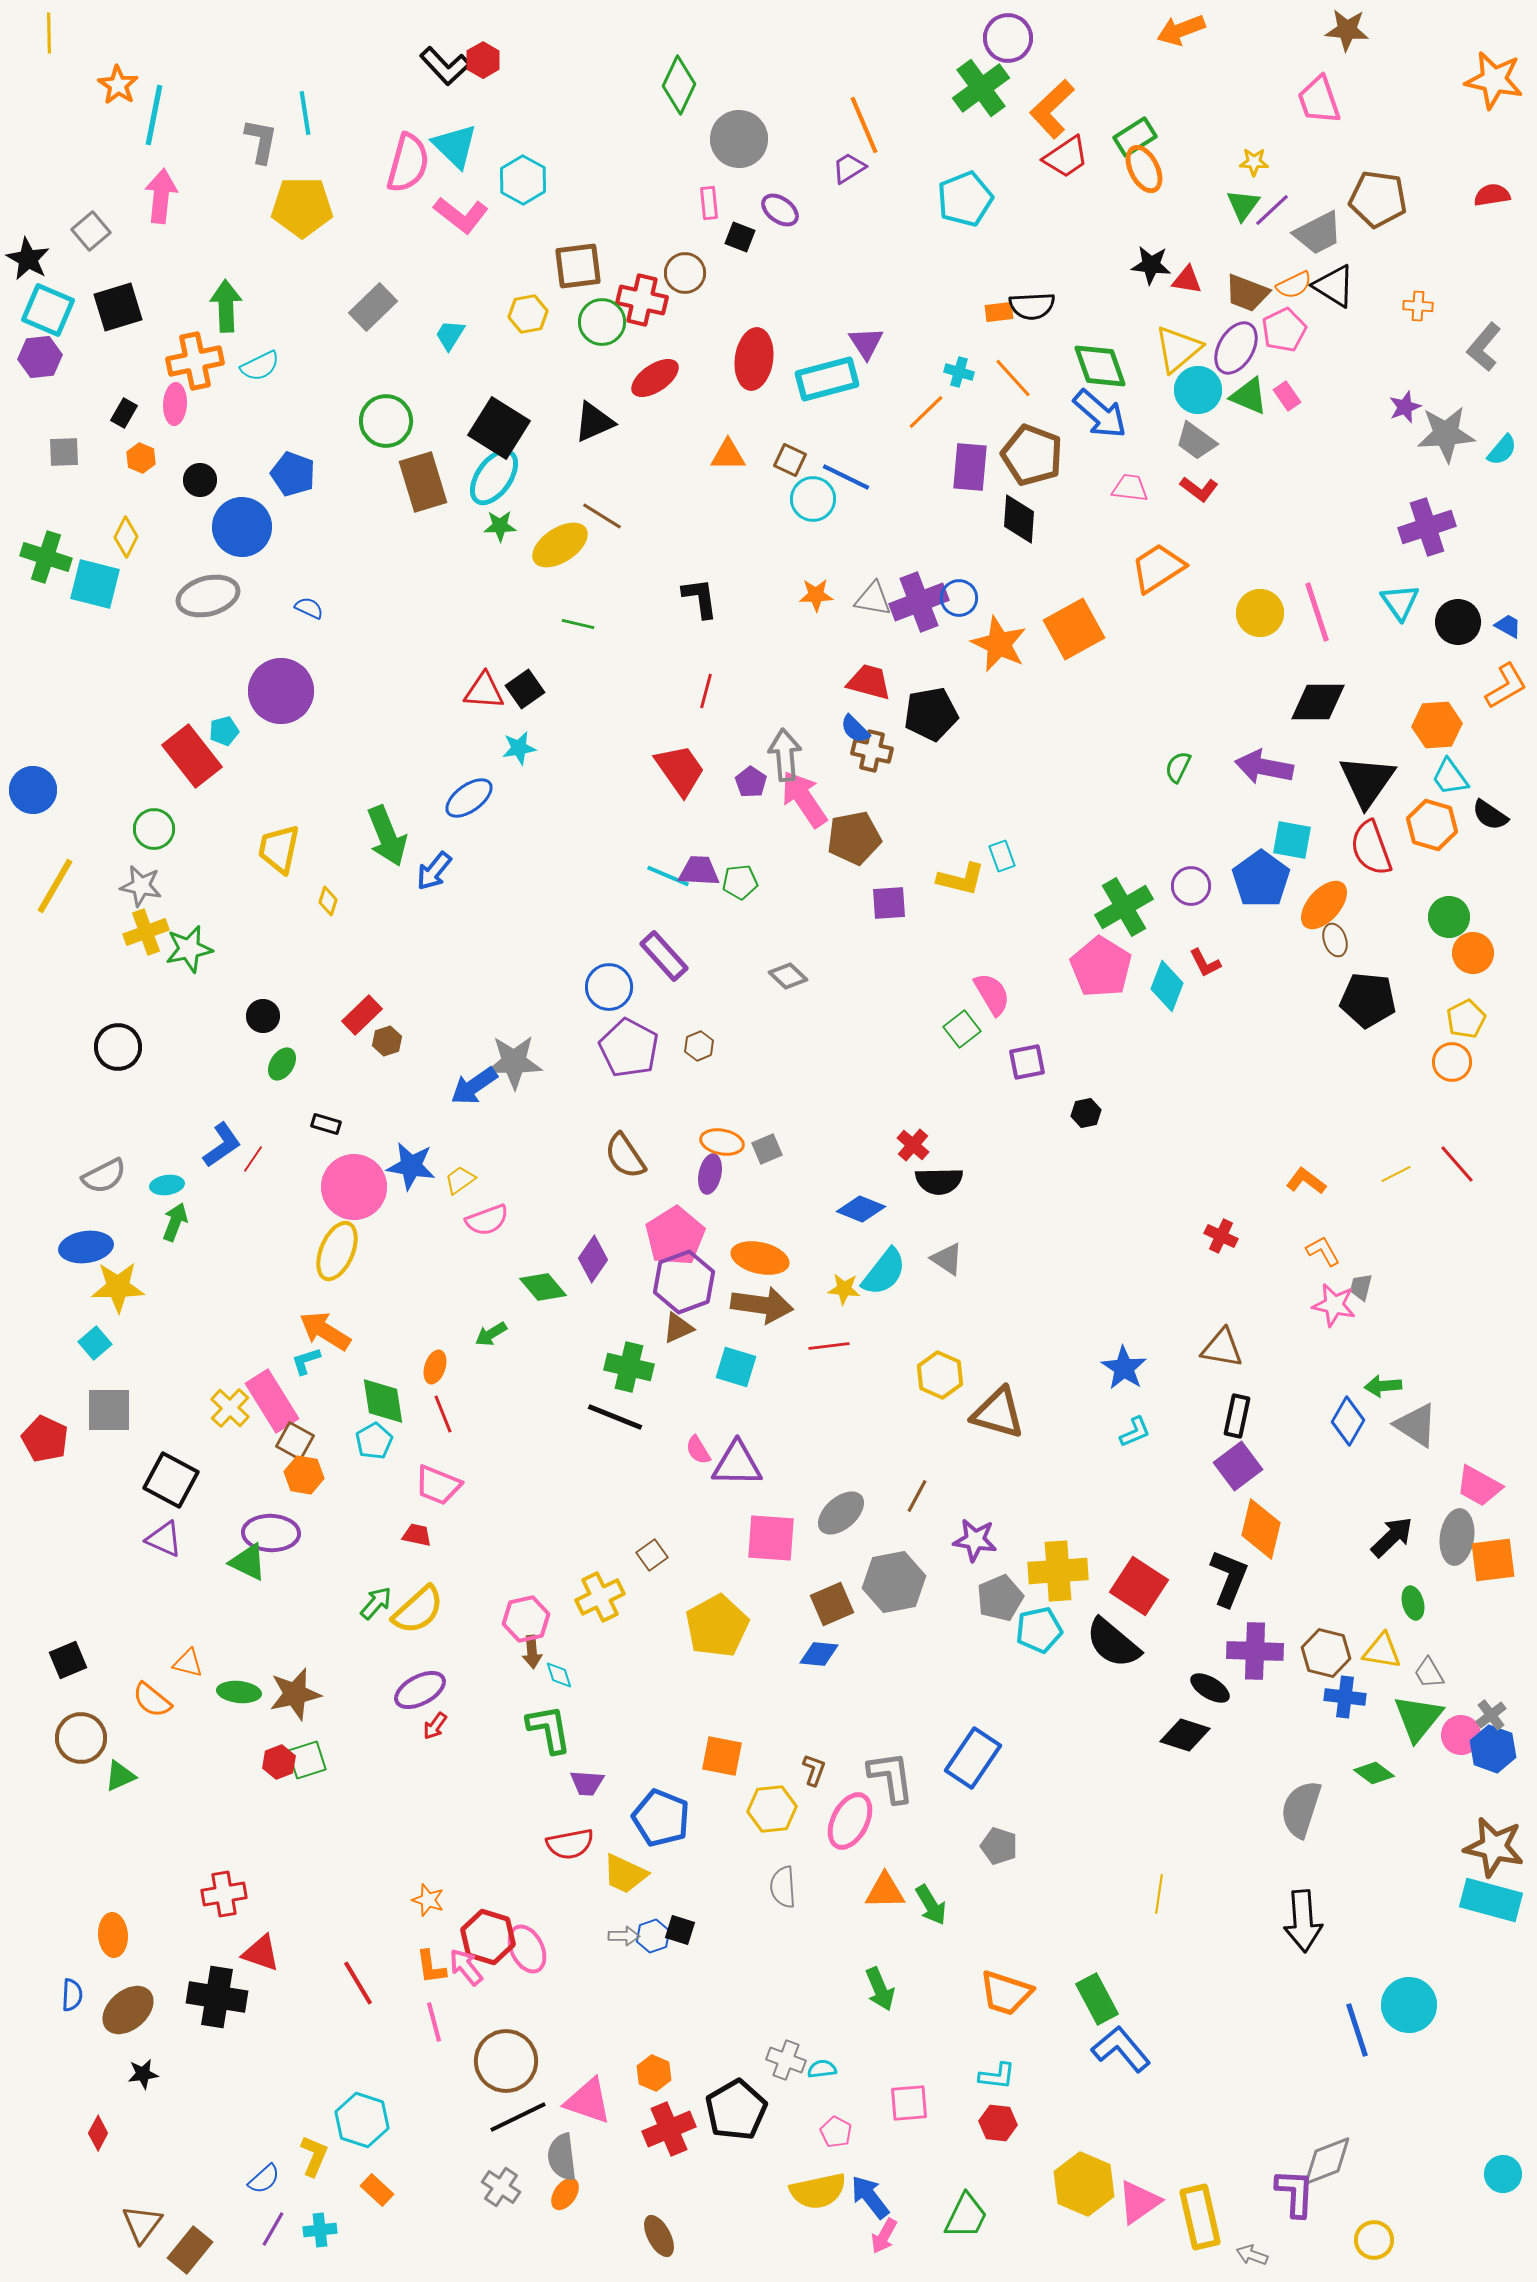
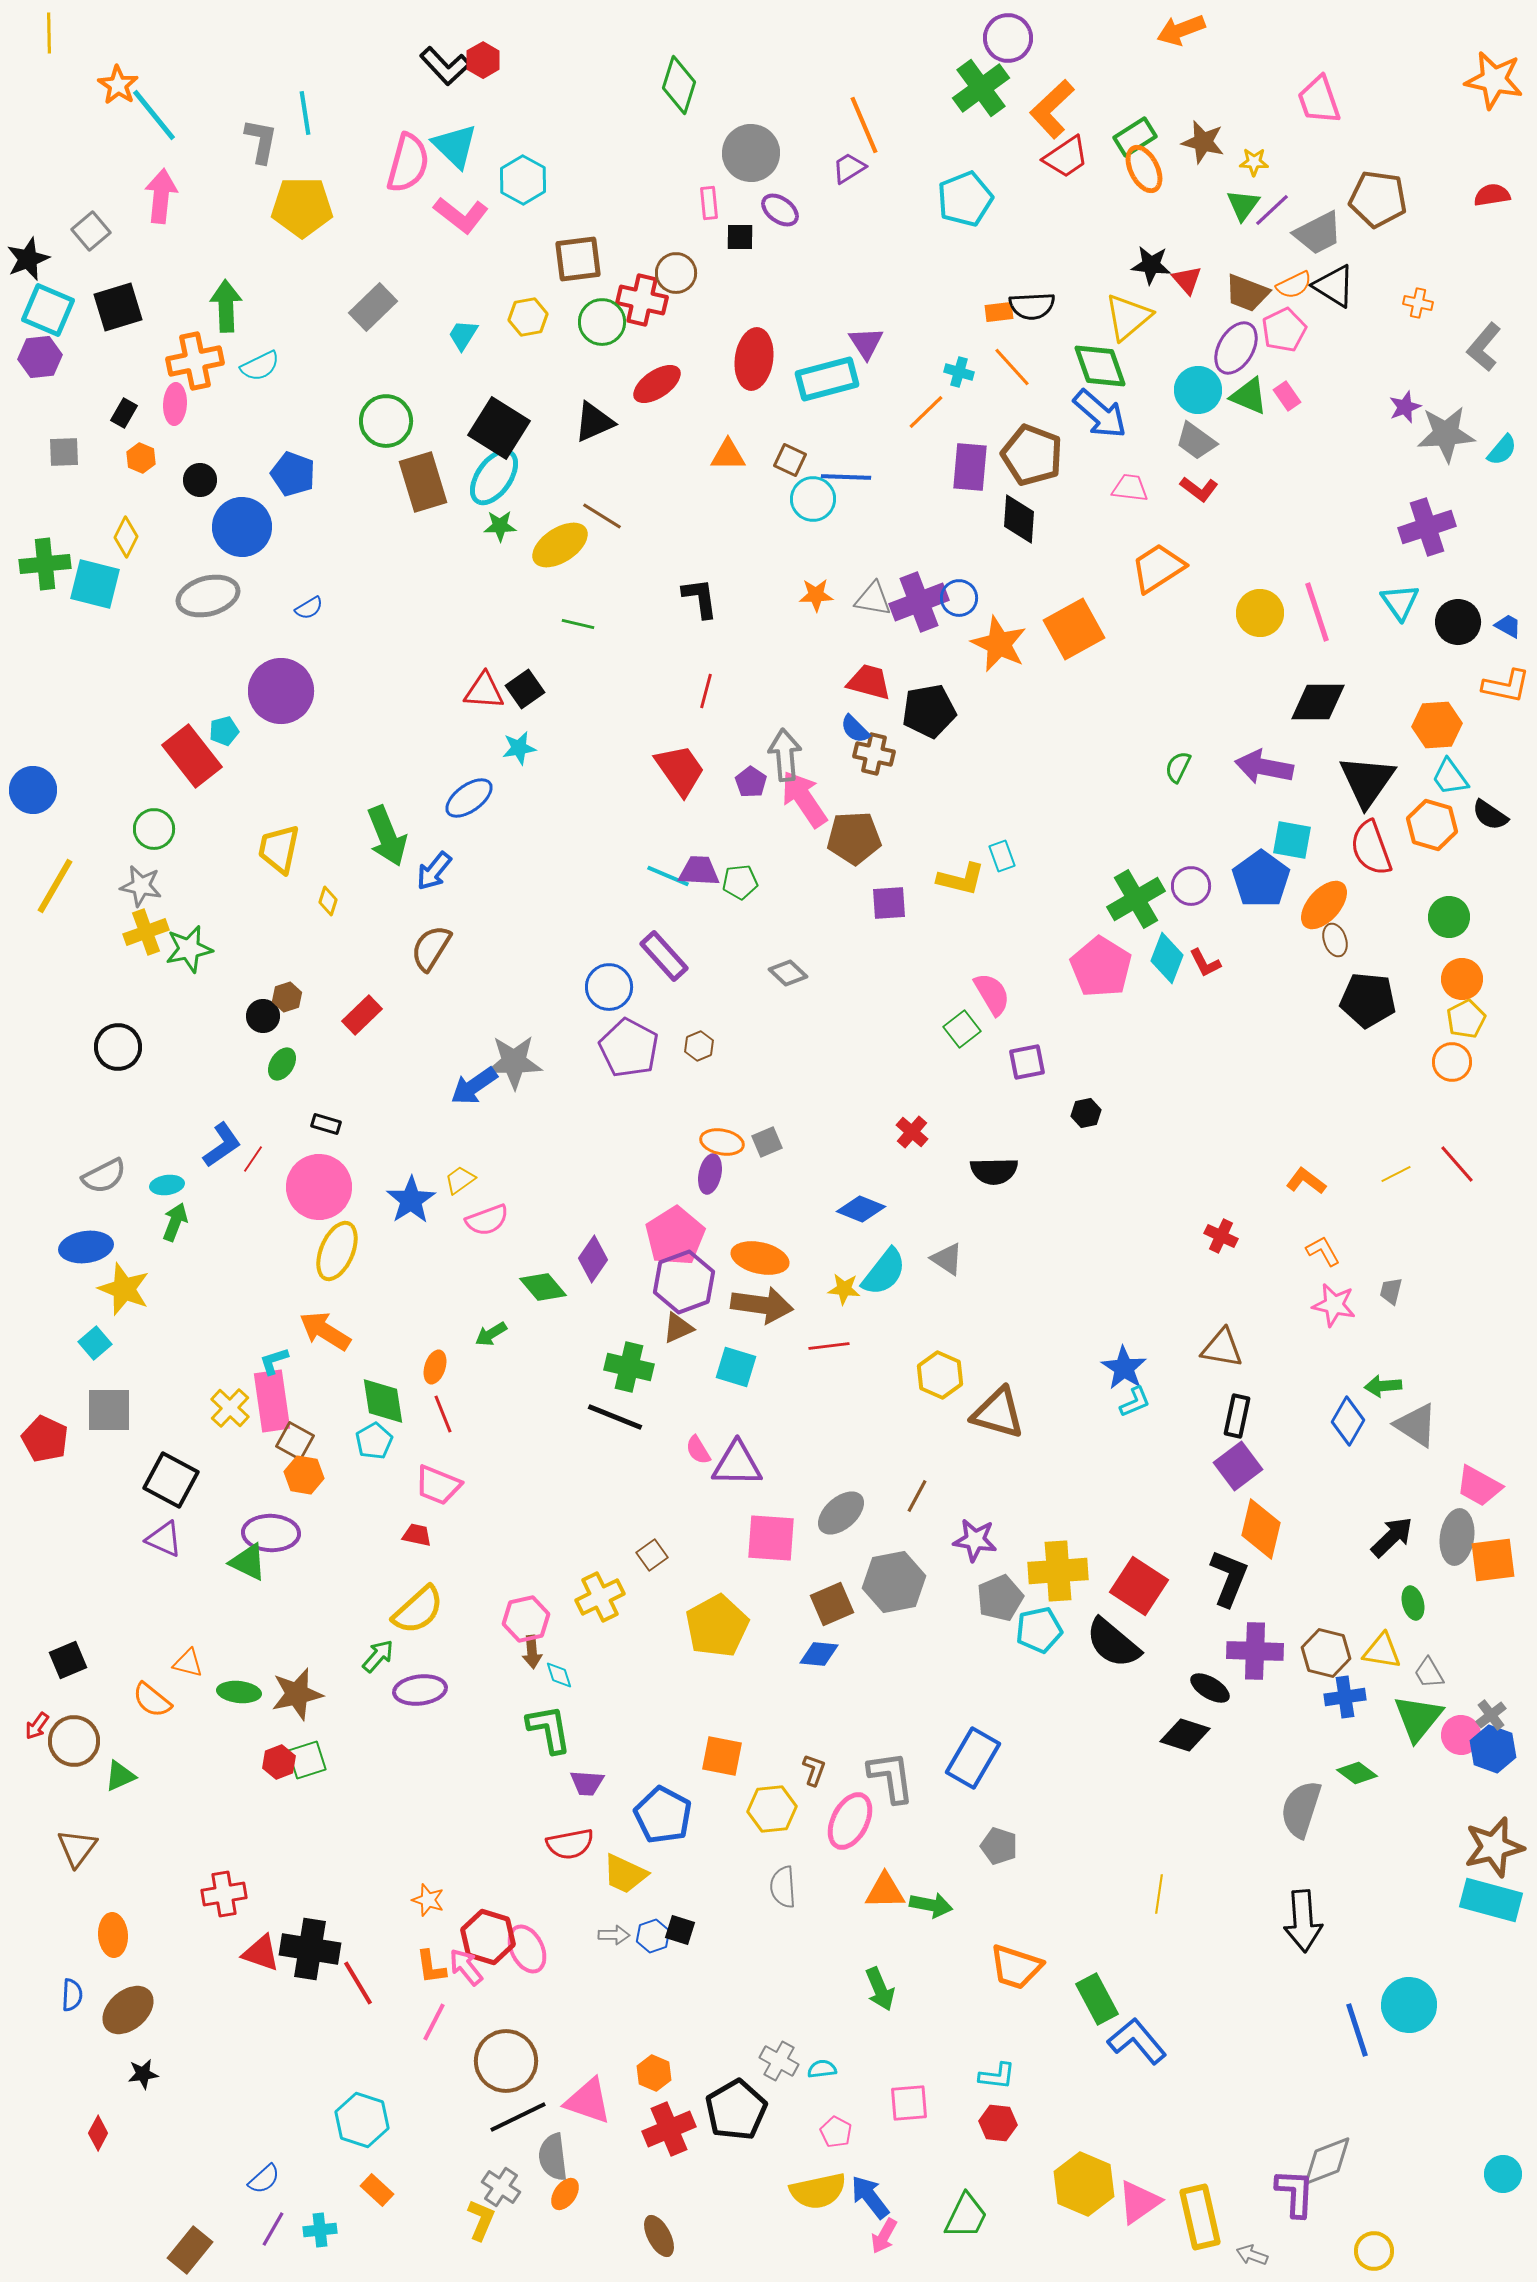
brown star at (1347, 30): moved 144 px left, 112 px down; rotated 9 degrees clockwise
green diamond at (679, 85): rotated 8 degrees counterclockwise
cyan line at (154, 115): rotated 50 degrees counterclockwise
gray circle at (739, 139): moved 12 px right, 14 px down
black square at (740, 237): rotated 20 degrees counterclockwise
black star at (28, 259): rotated 21 degrees clockwise
brown square at (578, 266): moved 7 px up
brown circle at (685, 273): moved 9 px left
red triangle at (1187, 280): rotated 40 degrees clockwise
orange cross at (1418, 306): moved 3 px up; rotated 8 degrees clockwise
yellow hexagon at (528, 314): moved 3 px down
cyan trapezoid at (450, 335): moved 13 px right
yellow triangle at (1178, 349): moved 50 px left, 32 px up
red ellipse at (655, 378): moved 2 px right, 6 px down
orange line at (1013, 378): moved 1 px left, 11 px up
blue line at (846, 477): rotated 24 degrees counterclockwise
green cross at (46, 557): moved 1 px left, 7 px down; rotated 24 degrees counterclockwise
blue semicircle at (309, 608): rotated 124 degrees clockwise
orange L-shape at (1506, 686): rotated 42 degrees clockwise
black pentagon at (931, 714): moved 2 px left, 3 px up
brown cross at (872, 751): moved 2 px right, 3 px down
brown pentagon at (854, 838): rotated 8 degrees clockwise
green cross at (1124, 907): moved 12 px right, 8 px up
orange circle at (1473, 953): moved 11 px left, 26 px down
gray diamond at (788, 976): moved 3 px up
cyan diamond at (1167, 986): moved 28 px up
brown hexagon at (387, 1041): moved 100 px left, 44 px up
red cross at (913, 1145): moved 1 px left, 13 px up
gray square at (767, 1149): moved 7 px up
brown semicircle at (625, 1156): moved 194 px left, 208 px up; rotated 66 degrees clockwise
blue star at (411, 1166): moved 34 px down; rotated 30 degrees clockwise
black semicircle at (939, 1181): moved 55 px right, 10 px up
pink circle at (354, 1187): moved 35 px left
yellow star at (118, 1287): moved 6 px right, 2 px down; rotated 22 degrees clockwise
gray trapezoid at (1361, 1287): moved 30 px right, 4 px down
cyan L-shape at (306, 1361): moved 32 px left
pink rectangle at (272, 1401): rotated 24 degrees clockwise
cyan L-shape at (1135, 1432): moved 30 px up
green arrow at (376, 1603): moved 2 px right, 53 px down
purple ellipse at (420, 1690): rotated 21 degrees clockwise
brown star at (295, 1694): moved 2 px right
blue cross at (1345, 1697): rotated 15 degrees counterclockwise
red arrow at (435, 1726): moved 398 px left
brown circle at (81, 1738): moved 7 px left, 3 px down
blue rectangle at (973, 1758): rotated 4 degrees counterclockwise
green diamond at (1374, 1773): moved 17 px left
blue pentagon at (661, 1818): moved 2 px right, 3 px up; rotated 6 degrees clockwise
brown star at (1494, 1847): rotated 26 degrees counterclockwise
green arrow at (931, 1905): rotated 48 degrees counterclockwise
gray arrow at (624, 1936): moved 10 px left, 1 px up
orange trapezoid at (1006, 1993): moved 10 px right, 26 px up
black cross at (217, 1997): moved 93 px right, 48 px up
pink line at (434, 2022): rotated 42 degrees clockwise
blue L-shape at (1121, 2049): moved 16 px right, 8 px up
gray cross at (786, 2060): moved 7 px left, 1 px down; rotated 9 degrees clockwise
yellow L-shape at (314, 2156): moved 167 px right, 64 px down
gray semicircle at (562, 2157): moved 9 px left
brown triangle at (142, 2224): moved 65 px left, 376 px up
yellow circle at (1374, 2240): moved 11 px down
